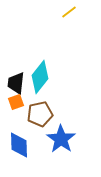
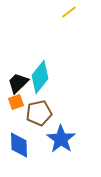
black trapezoid: moved 2 px right; rotated 40 degrees clockwise
brown pentagon: moved 1 px left, 1 px up
